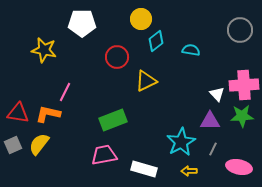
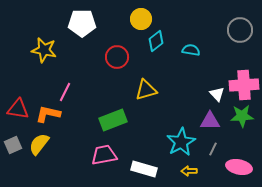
yellow triangle: moved 9 px down; rotated 10 degrees clockwise
red triangle: moved 4 px up
